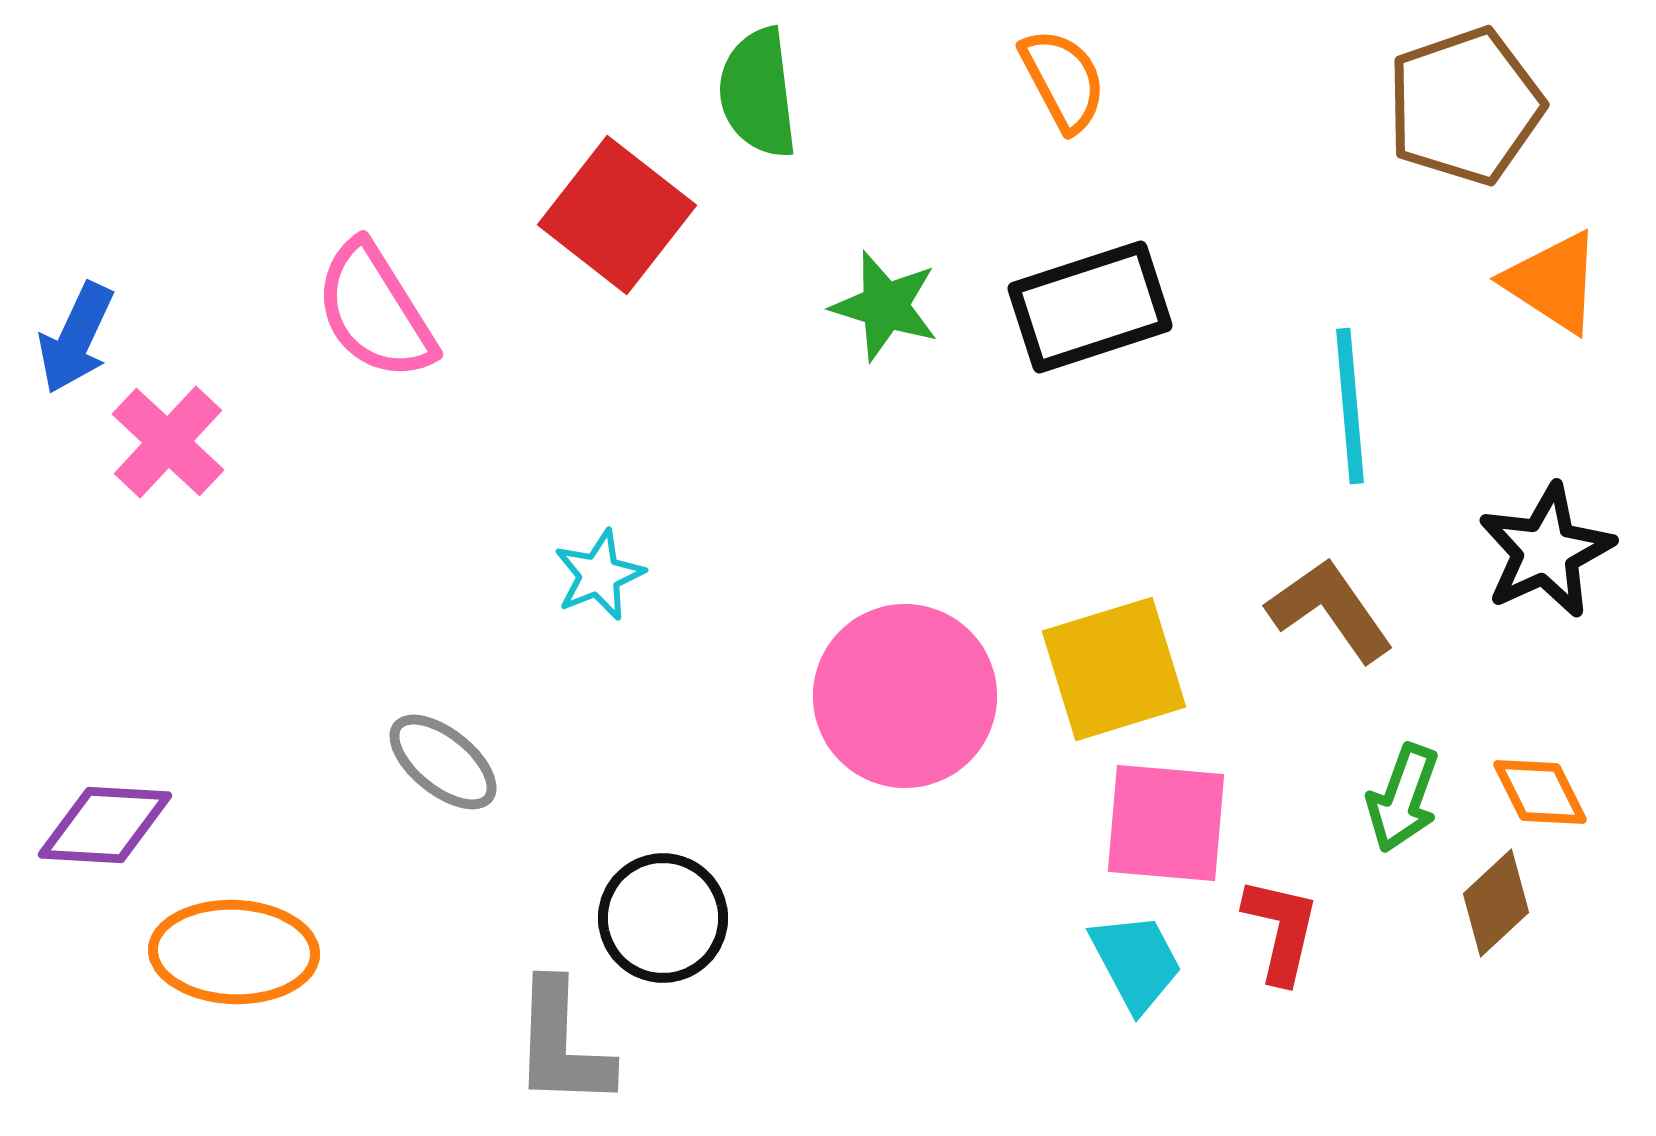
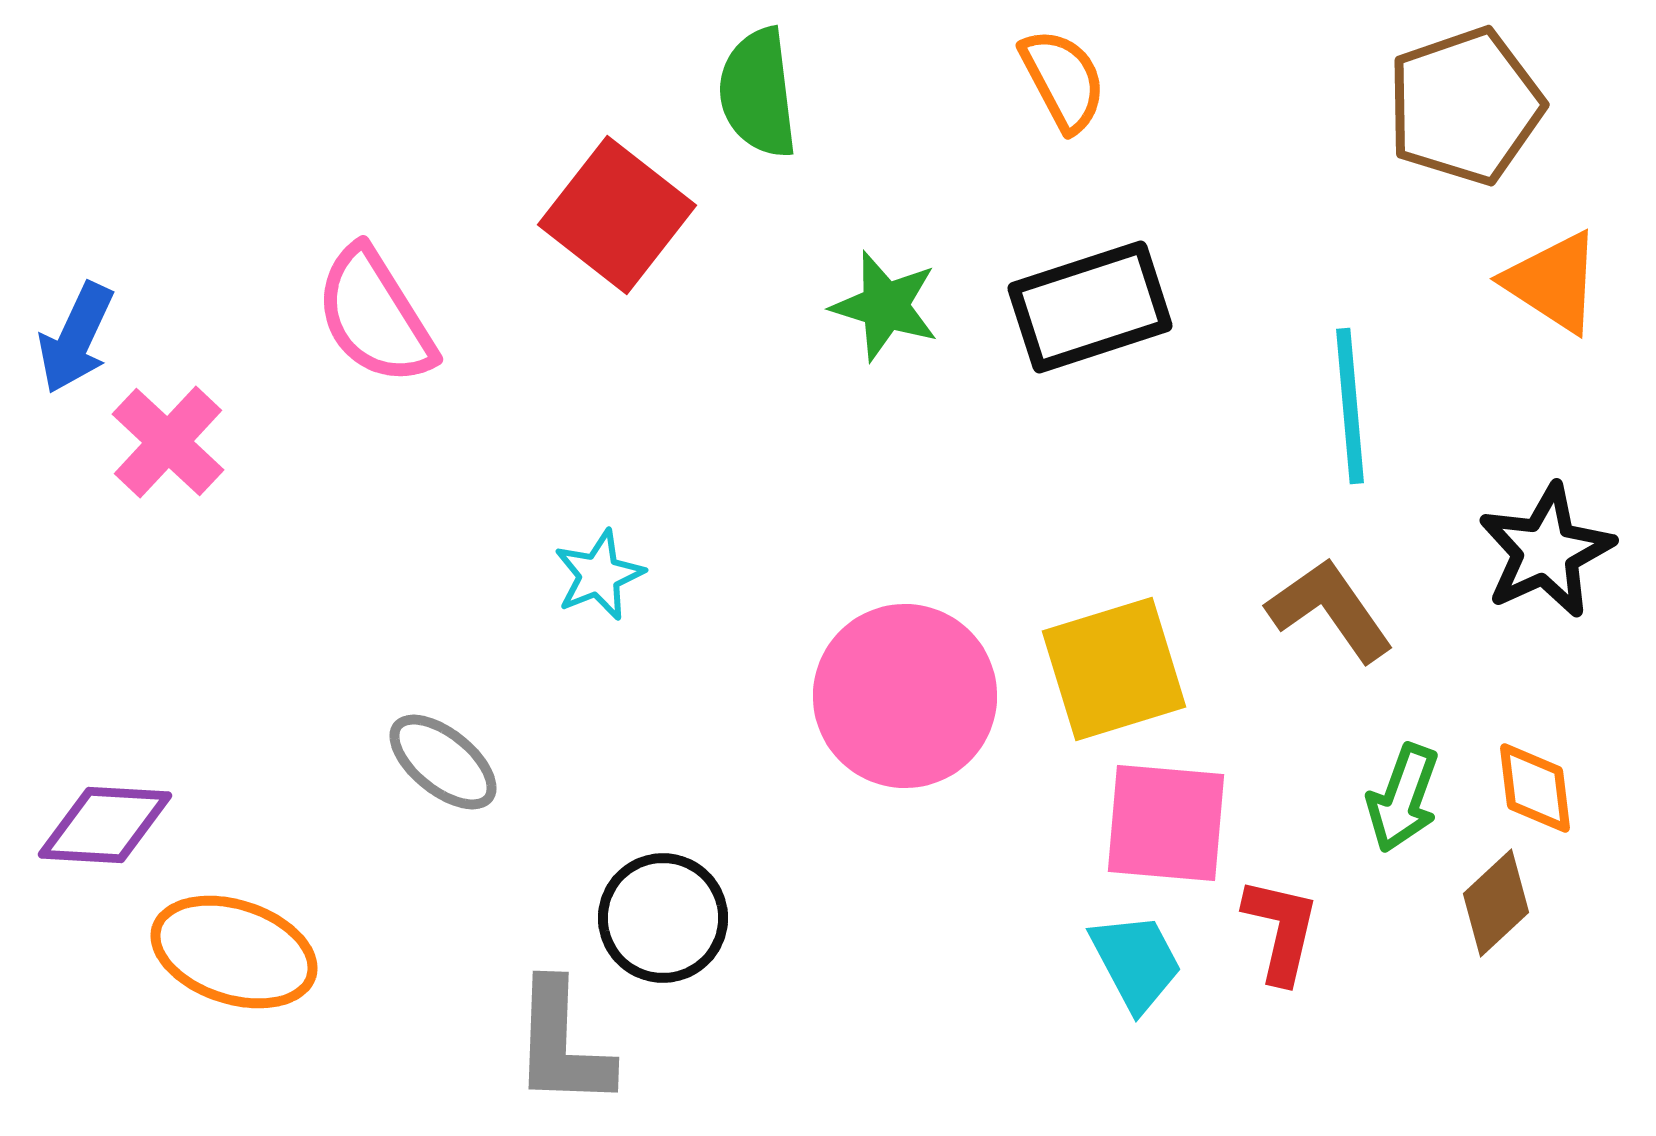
pink semicircle: moved 5 px down
orange diamond: moved 5 px left, 4 px up; rotated 20 degrees clockwise
orange ellipse: rotated 16 degrees clockwise
